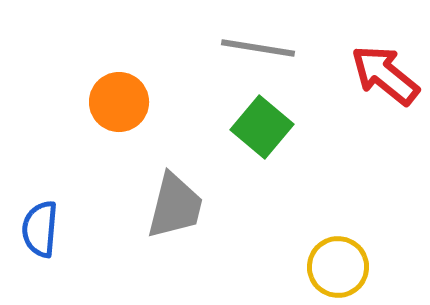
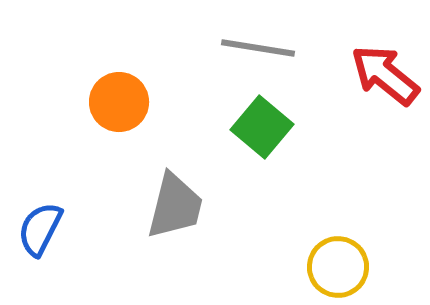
blue semicircle: rotated 22 degrees clockwise
